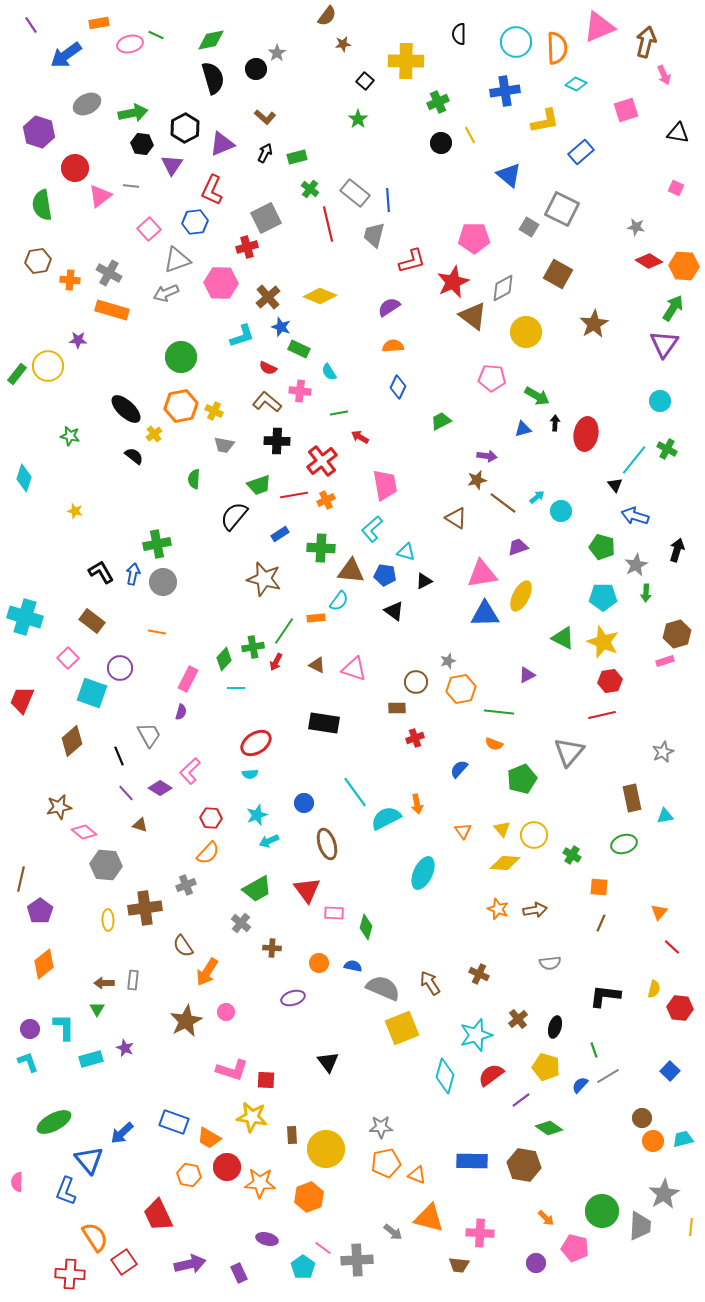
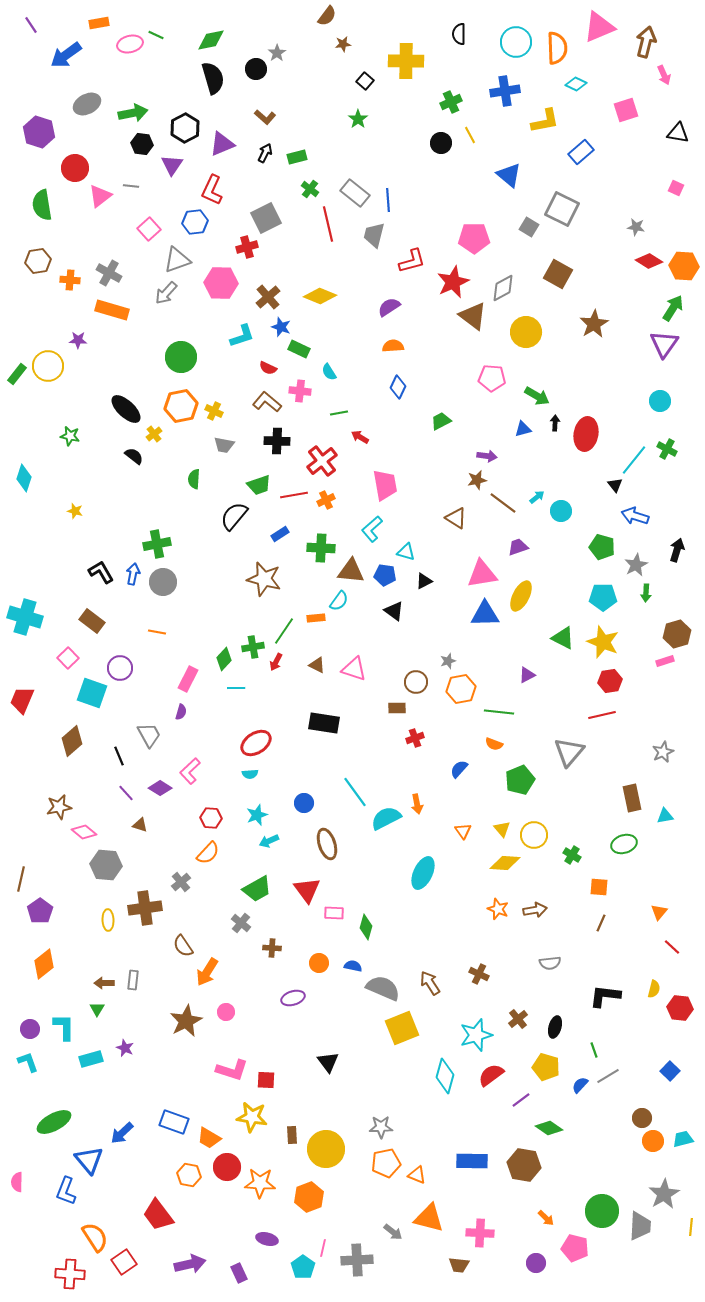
green cross at (438, 102): moved 13 px right
gray arrow at (166, 293): rotated 25 degrees counterclockwise
green pentagon at (522, 779): moved 2 px left, 1 px down
gray cross at (186, 885): moved 5 px left, 3 px up; rotated 18 degrees counterclockwise
red trapezoid at (158, 1215): rotated 12 degrees counterclockwise
pink line at (323, 1248): rotated 66 degrees clockwise
